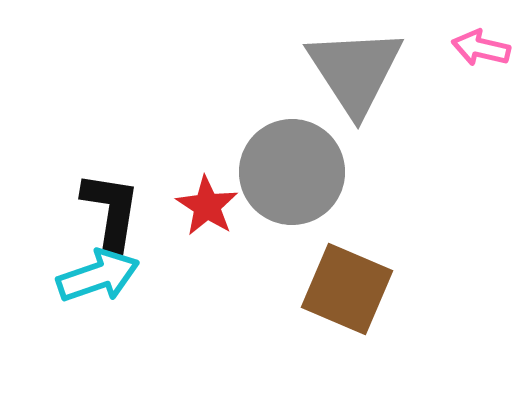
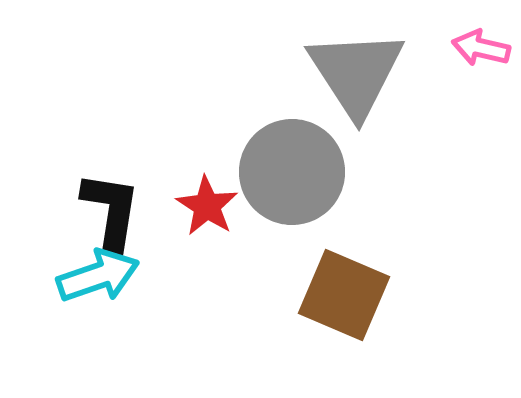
gray triangle: moved 1 px right, 2 px down
brown square: moved 3 px left, 6 px down
